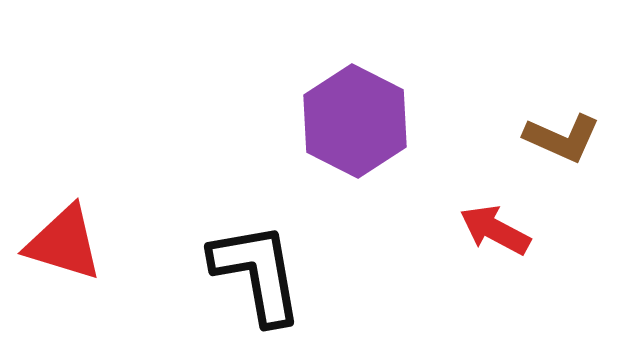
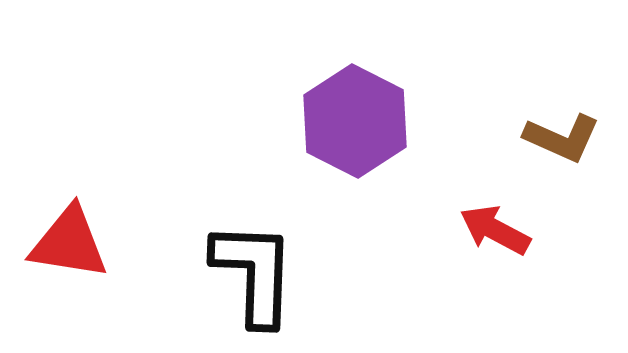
red triangle: moved 5 px right; rotated 8 degrees counterclockwise
black L-shape: moved 3 px left; rotated 12 degrees clockwise
